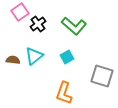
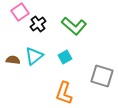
cyan square: moved 2 px left
